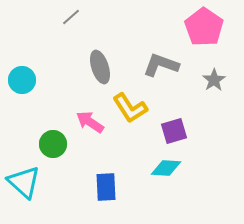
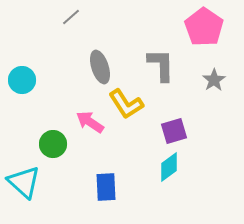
gray L-shape: rotated 69 degrees clockwise
yellow L-shape: moved 4 px left, 4 px up
cyan diamond: moved 3 px right, 1 px up; rotated 40 degrees counterclockwise
